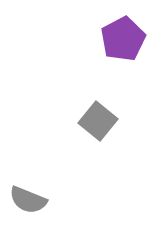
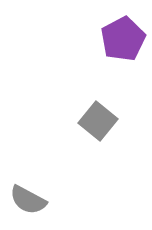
gray semicircle: rotated 6 degrees clockwise
